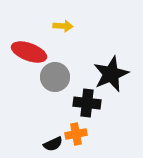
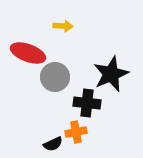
red ellipse: moved 1 px left, 1 px down
orange cross: moved 2 px up
